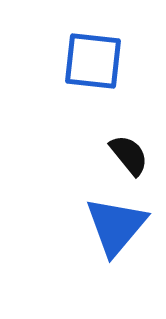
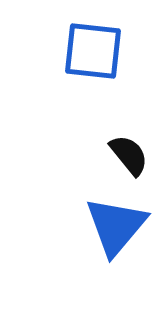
blue square: moved 10 px up
